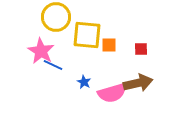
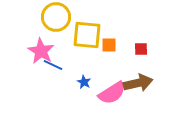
pink semicircle: rotated 16 degrees counterclockwise
